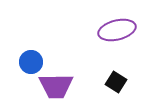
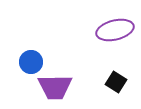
purple ellipse: moved 2 px left
purple trapezoid: moved 1 px left, 1 px down
